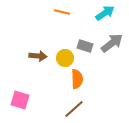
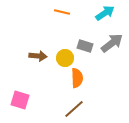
orange semicircle: moved 1 px up
